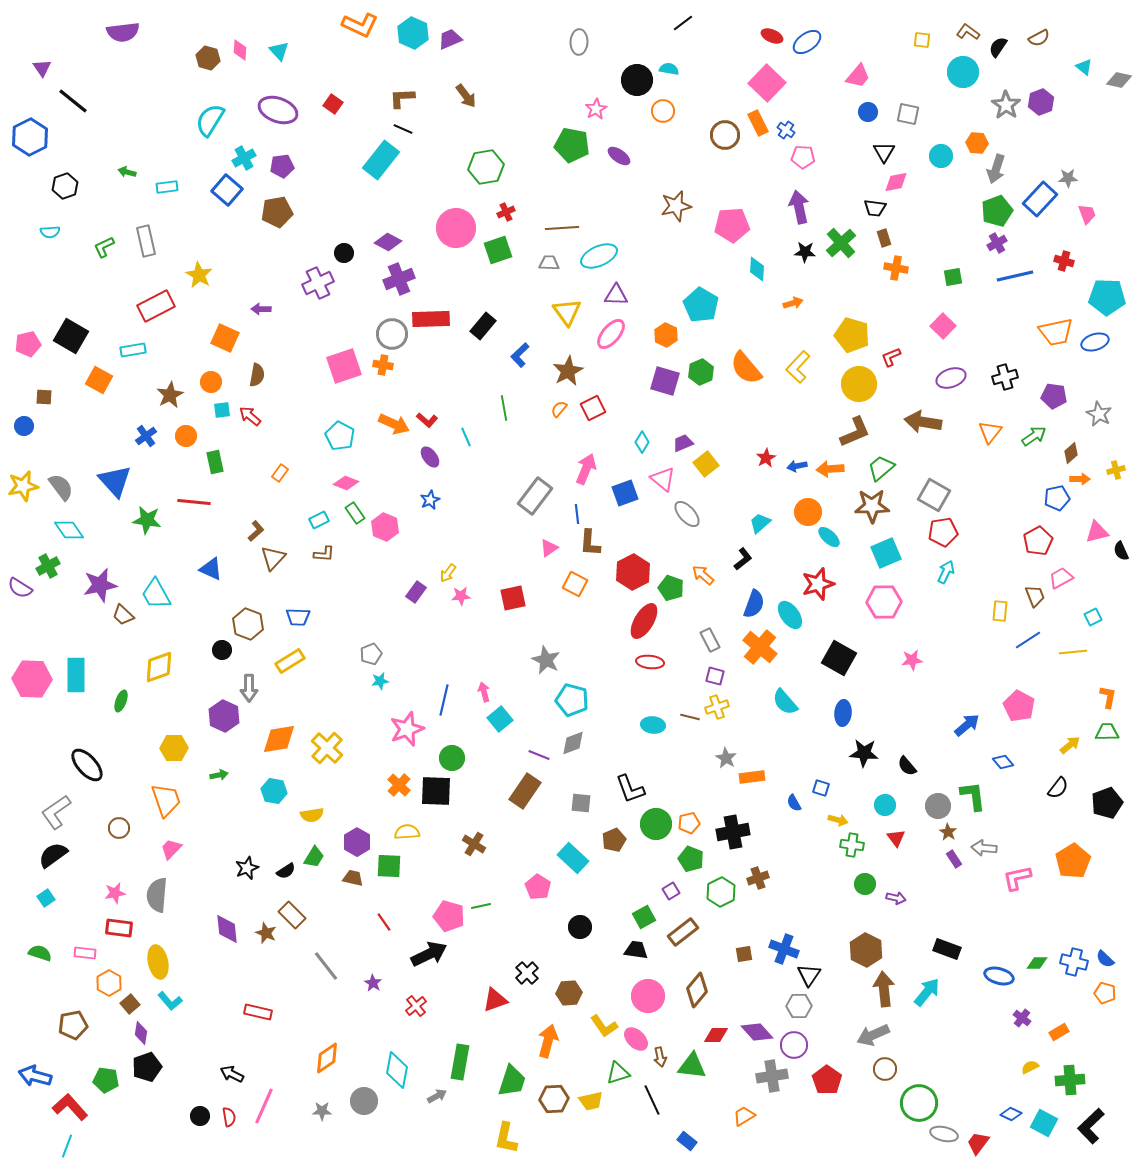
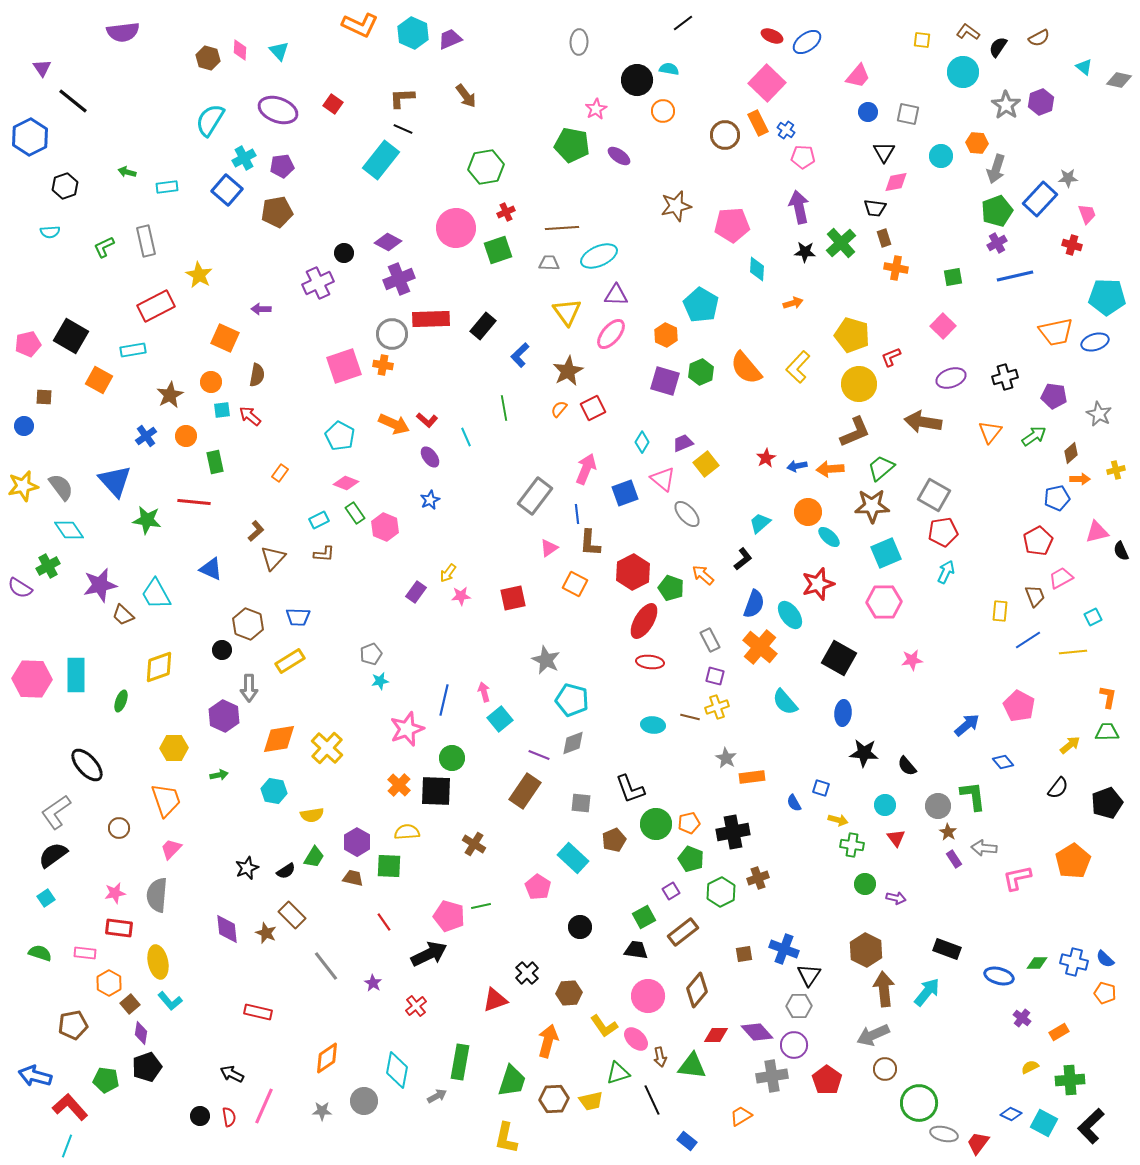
red cross at (1064, 261): moved 8 px right, 16 px up
orange trapezoid at (744, 1116): moved 3 px left
